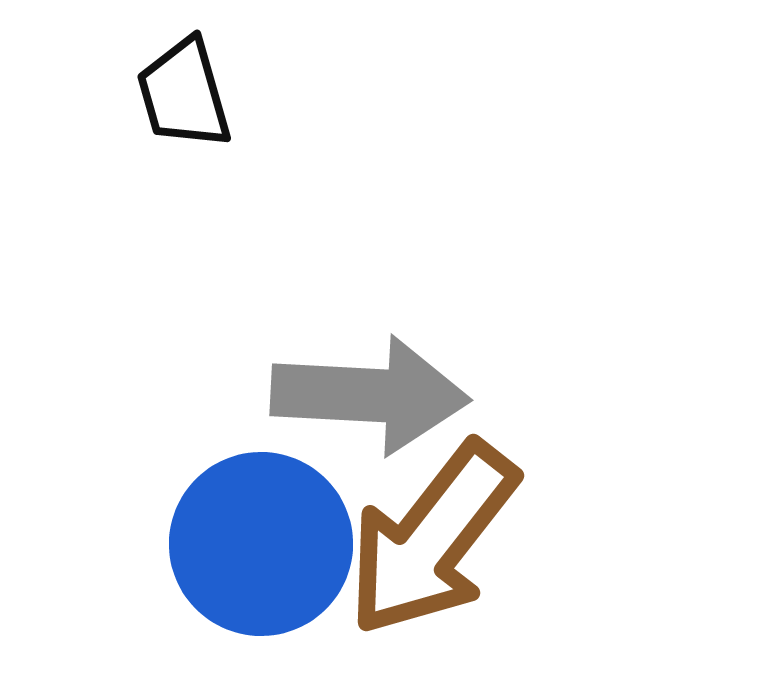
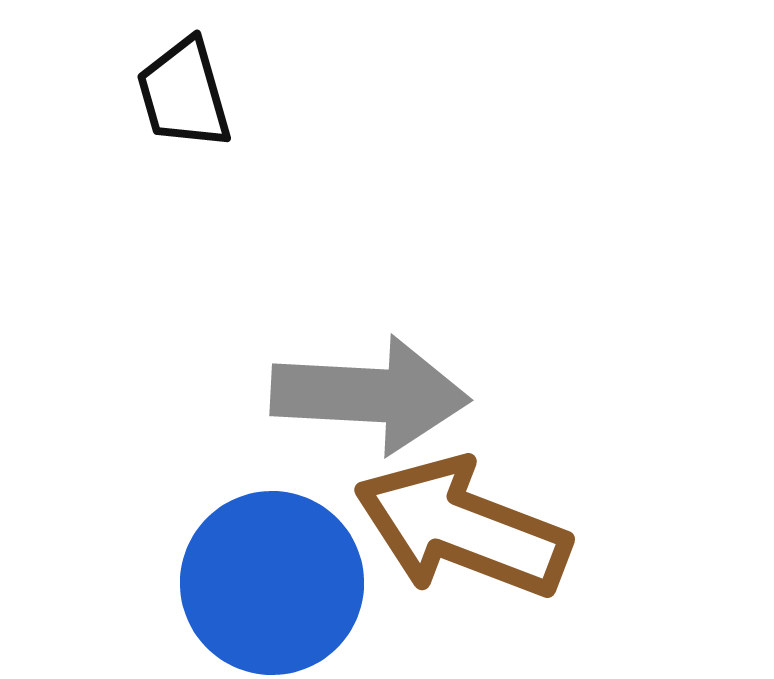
brown arrow: moved 30 px right, 11 px up; rotated 73 degrees clockwise
blue circle: moved 11 px right, 39 px down
